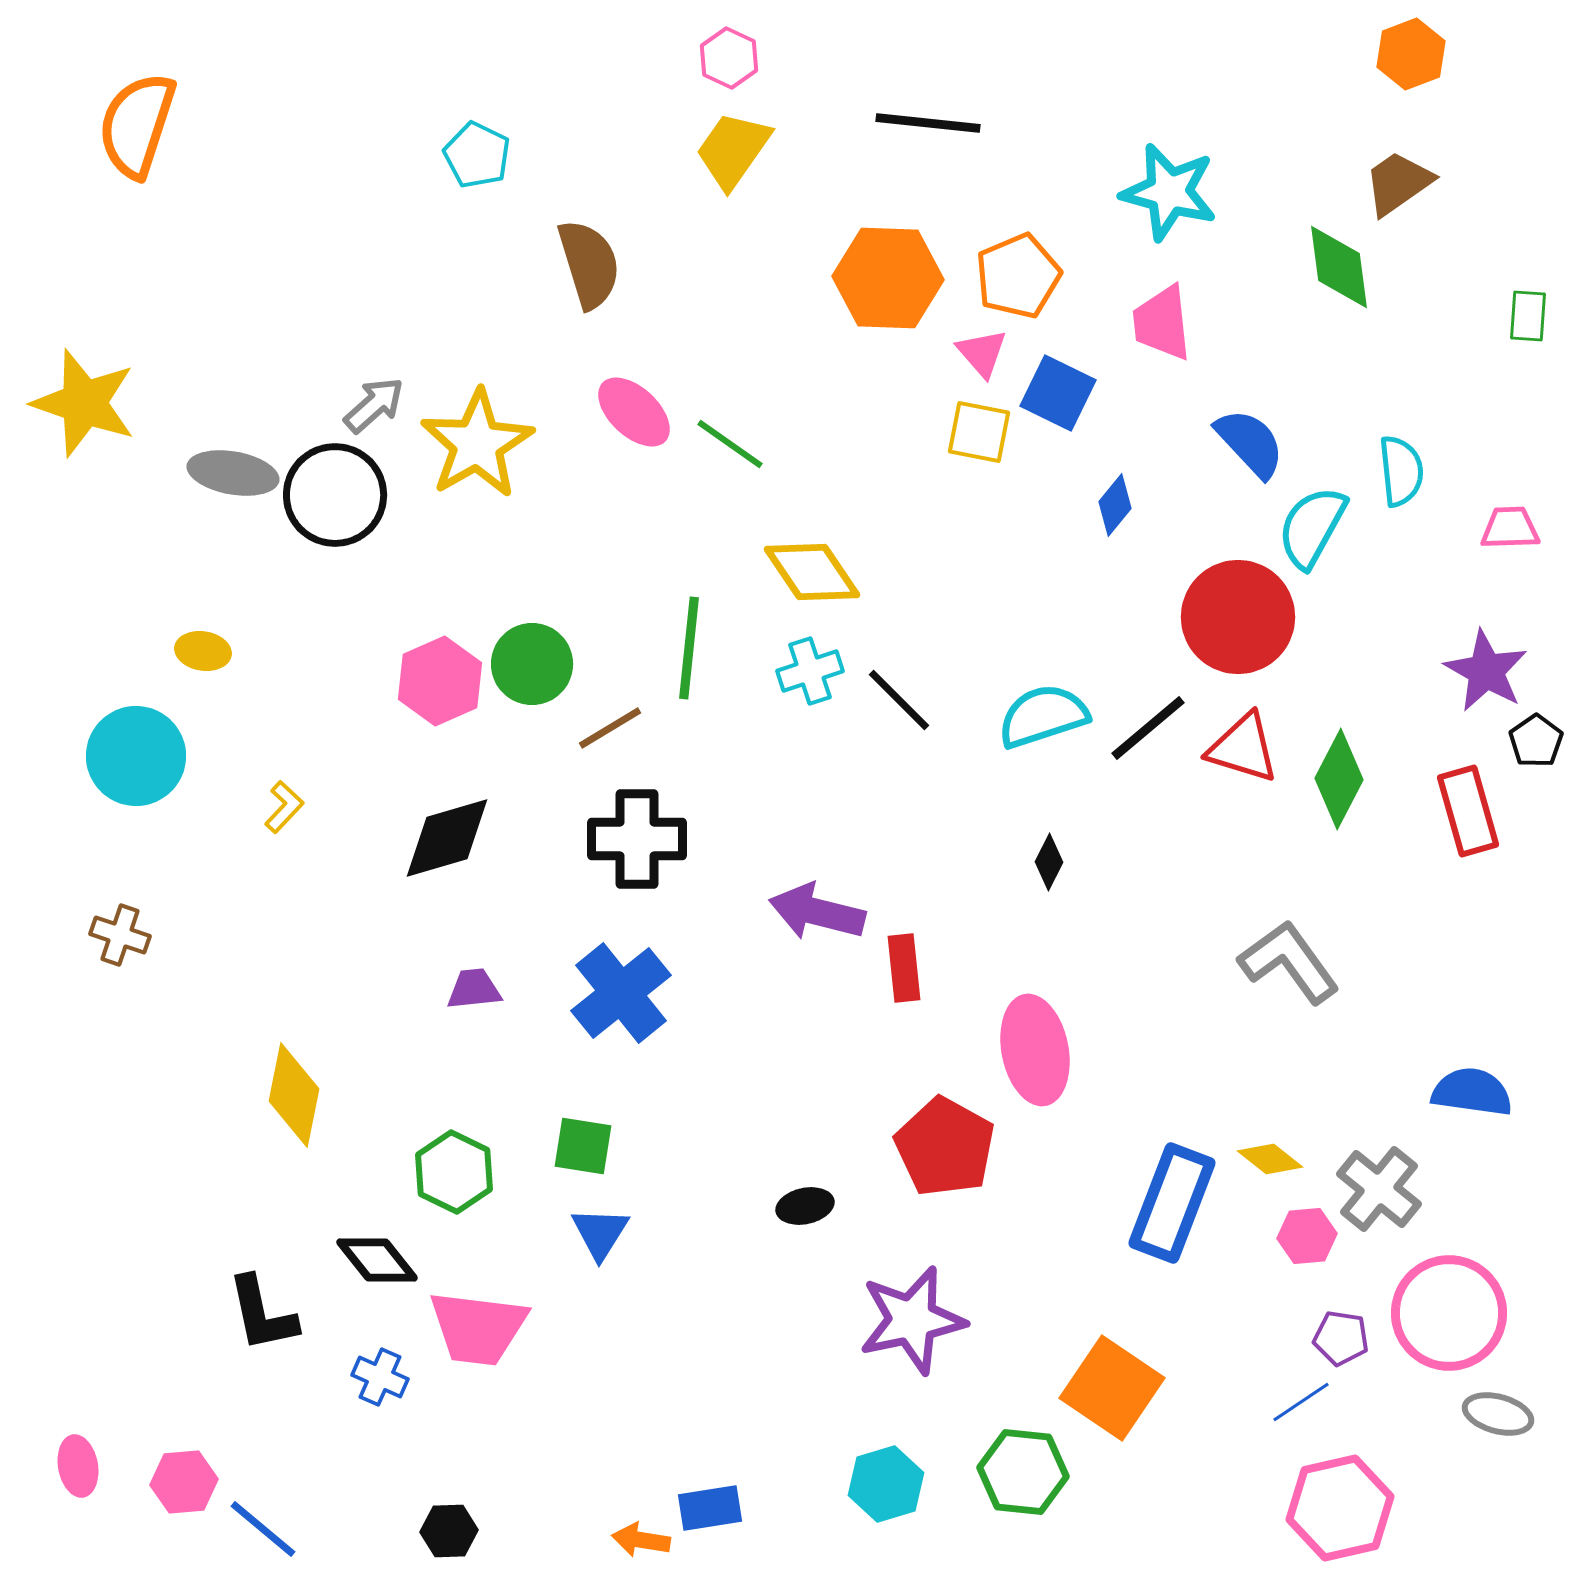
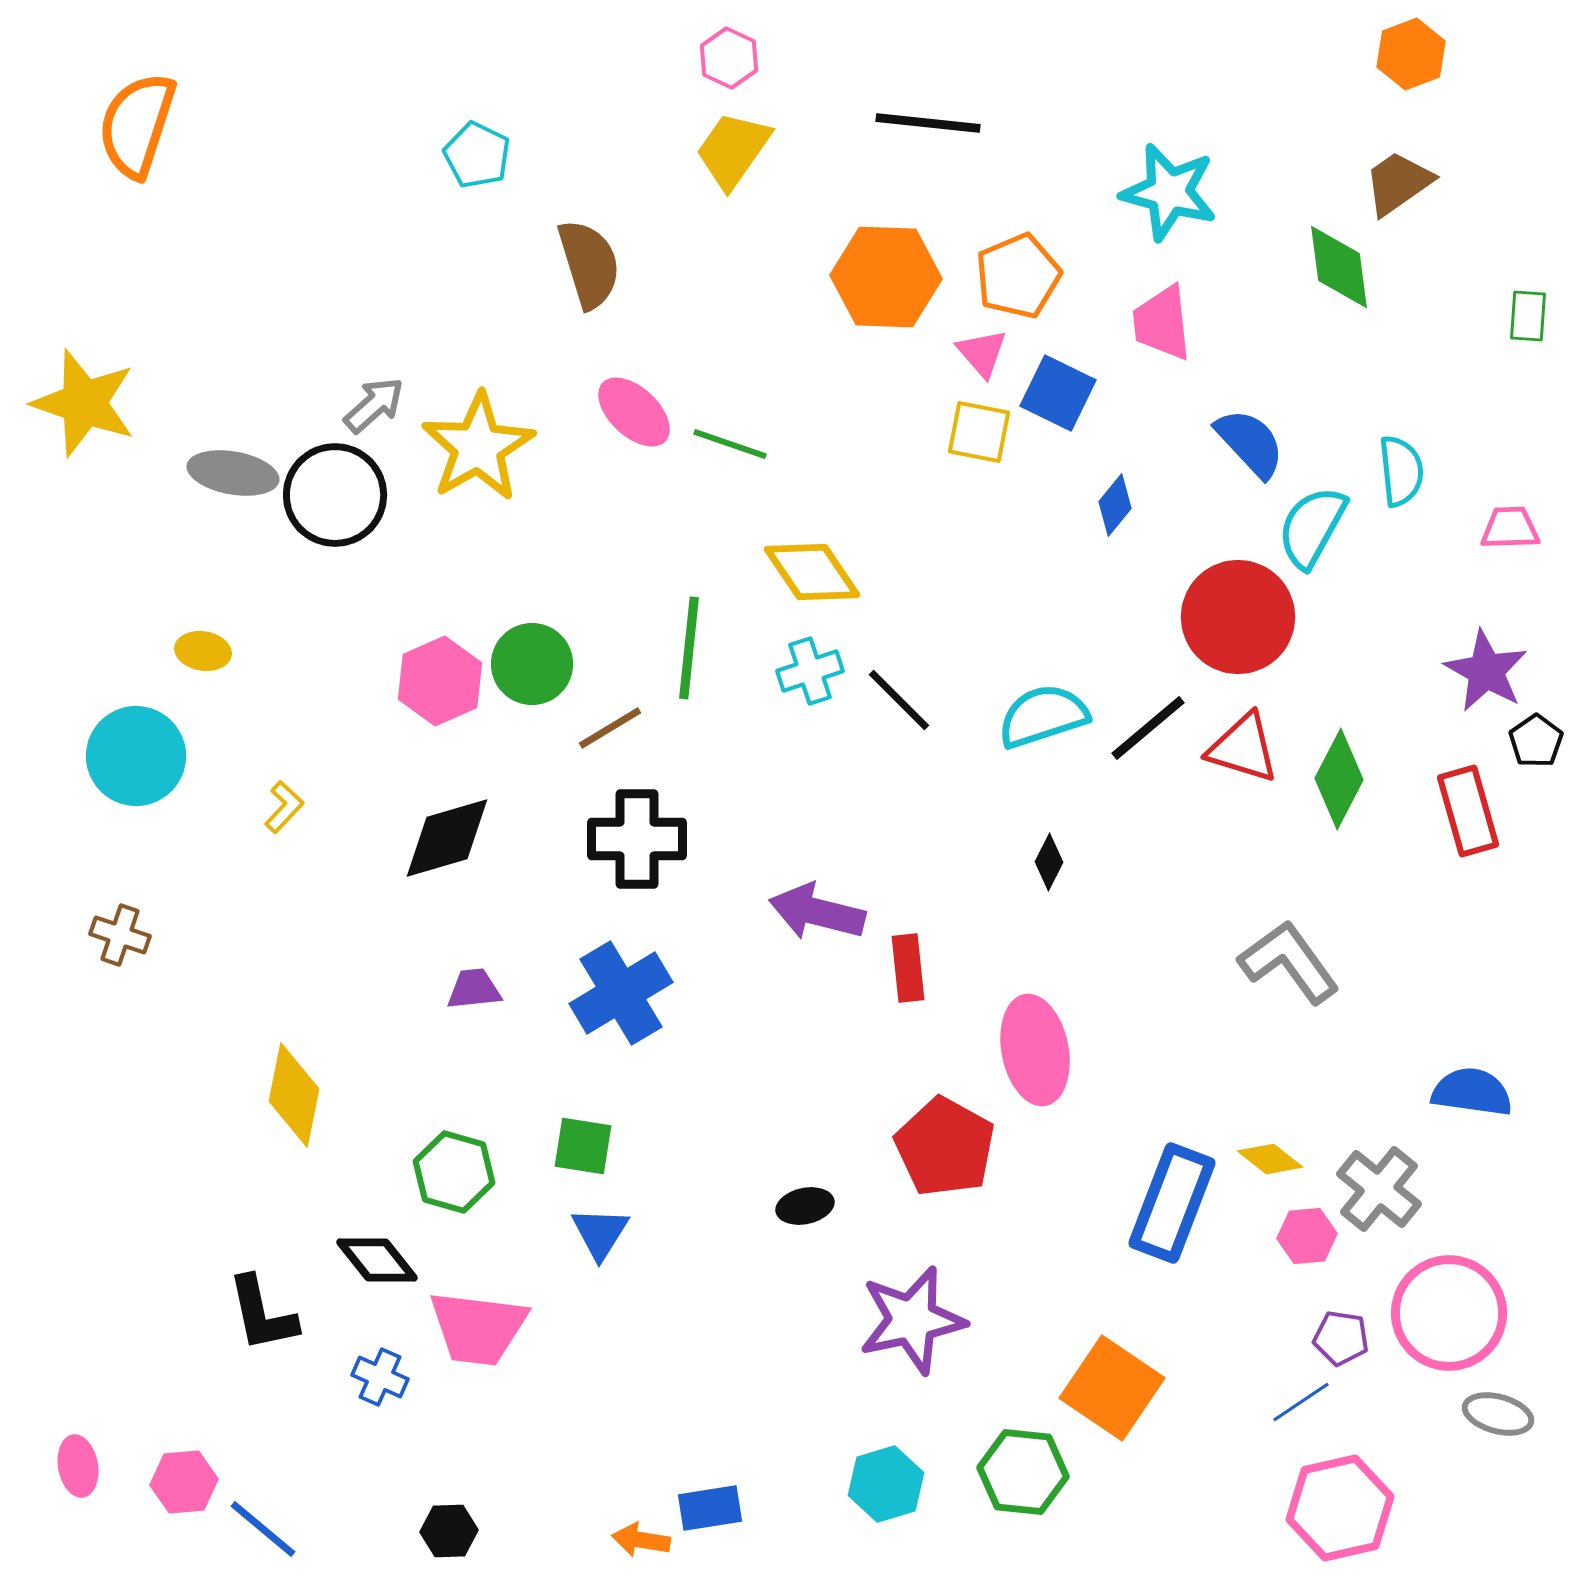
orange hexagon at (888, 278): moved 2 px left, 1 px up
yellow star at (477, 444): moved 1 px right, 3 px down
green line at (730, 444): rotated 16 degrees counterclockwise
red rectangle at (904, 968): moved 4 px right
blue cross at (621, 993): rotated 8 degrees clockwise
green hexagon at (454, 1172): rotated 10 degrees counterclockwise
